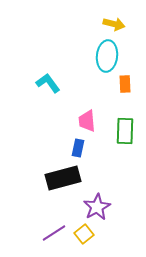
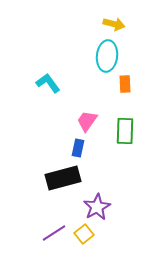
pink trapezoid: rotated 40 degrees clockwise
